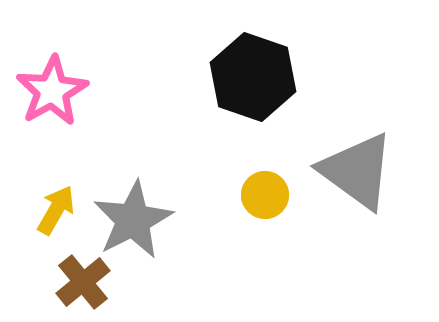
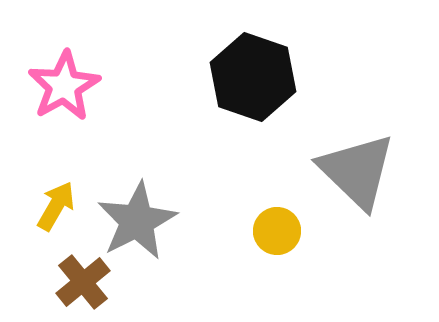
pink star: moved 12 px right, 5 px up
gray triangle: rotated 8 degrees clockwise
yellow circle: moved 12 px right, 36 px down
yellow arrow: moved 4 px up
gray star: moved 4 px right, 1 px down
